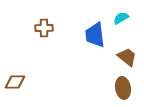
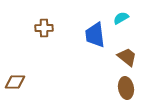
brown ellipse: moved 3 px right
